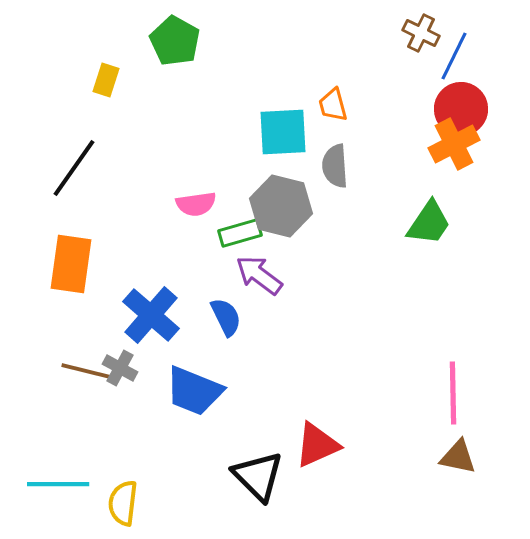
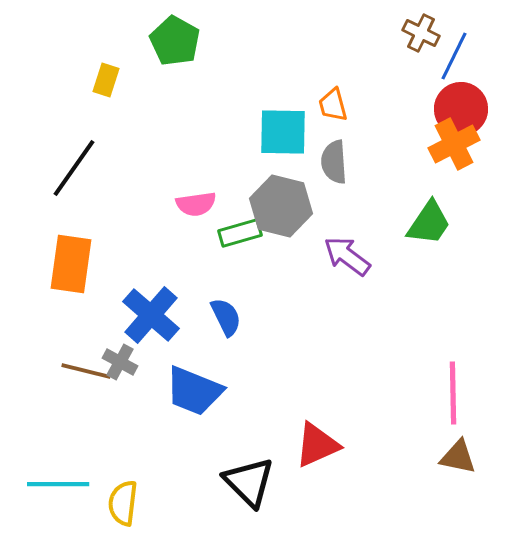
cyan square: rotated 4 degrees clockwise
gray semicircle: moved 1 px left, 4 px up
purple arrow: moved 88 px right, 19 px up
gray cross: moved 6 px up
black triangle: moved 9 px left, 6 px down
